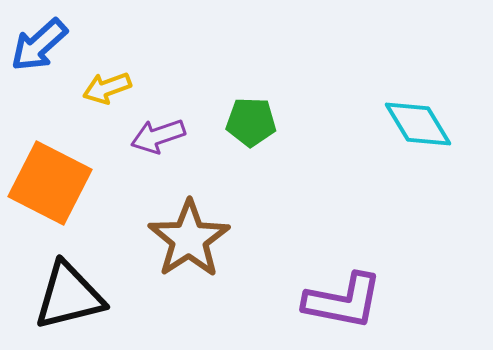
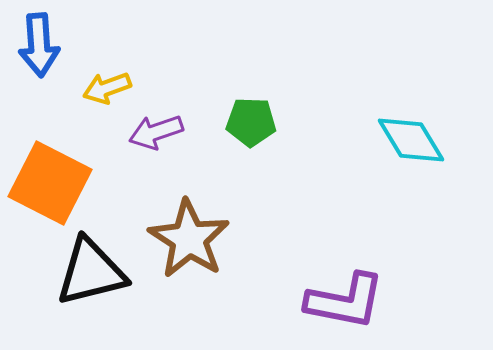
blue arrow: rotated 52 degrees counterclockwise
cyan diamond: moved 7 px left, 16 px down
purple arrow: moved 2 px left, 4 px up
brown star: rotated 6 degrees counterclockwise
black triangle: moved 22 px right, 24 px up
purple L-shape: moved 2 px right
